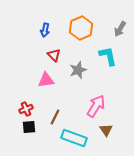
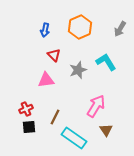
orange hexagon: moved 1 px left, 1 px up
cyan L-shape: moved 2 px left, 6 px down; rotated 20 degrees counterclockwise
cyan rectangle: rotated 15 degrees clockwise
